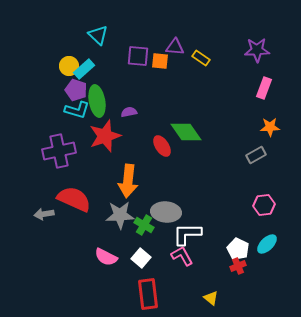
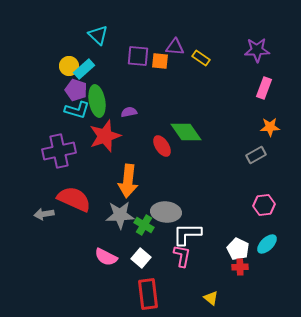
pink L-shape: rotated 40 degrees clockwise
red cross: moved 2 px right, 1 px down; rotated 21 degrees clockwise
